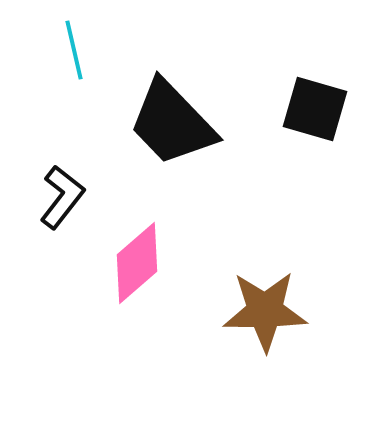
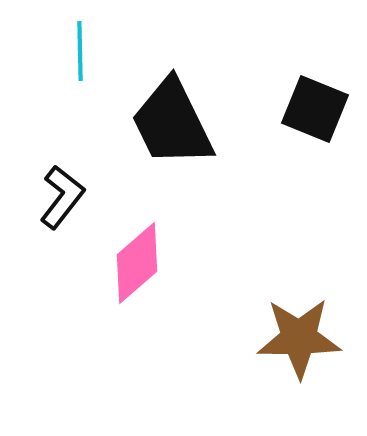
cyan line: moved 6 px right, 1 px down; rotated 12 degrees clockwise
black square: rotated 6 degrees clockwise
black trapezoid: rotated 18 degrees clockwise
brown star: moved 34 px right, 27 px down
